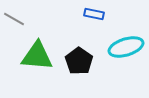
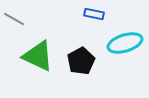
cyan ellipse: moved 1 px left, 4 px up
green triangle: moved 1 px right; rotated 20 degrees clockwise
black pentagon: moved 2 px right; rotated 8 degrees clockwise
